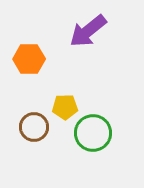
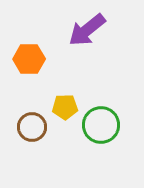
purple arrow: moved 1 px left, 1 px up
brown circle: moved 2 px left
green circle: moved 8 px right, 8 px up
